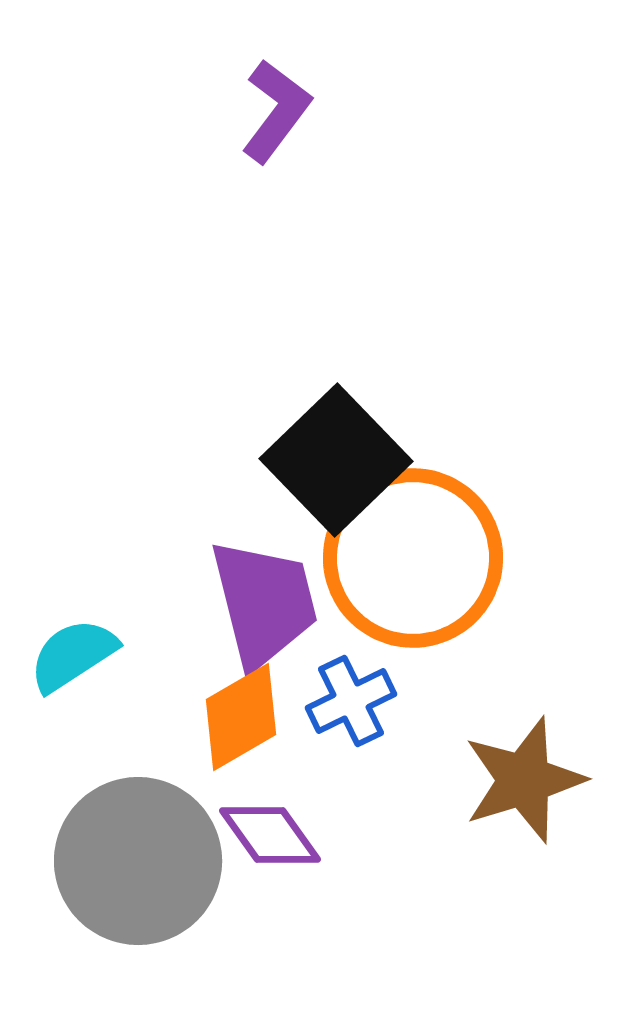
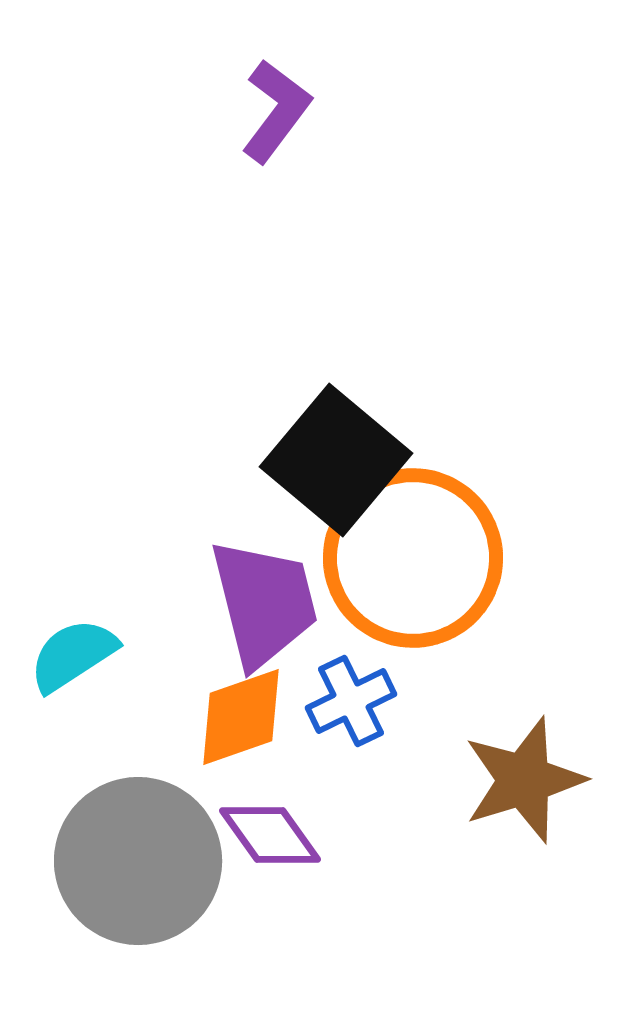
black square: rotated 6 degrees counterclockwise
orange diamond: rotated 11 degrees clockwise
